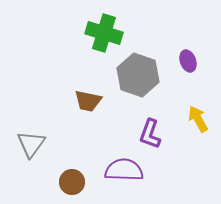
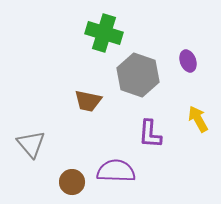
purple L-shape: rotated 16 degrees counterclockwise
gray triangle: rotated 16 degrees counterclockwise
purple semicircle: moved 8 px left, 1 px down
